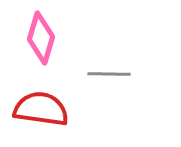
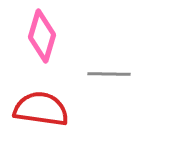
pink diamond: moved 1 px right, 2 px up
